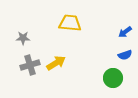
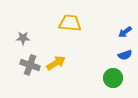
gray cross: rotated 36 degrees clockwise
